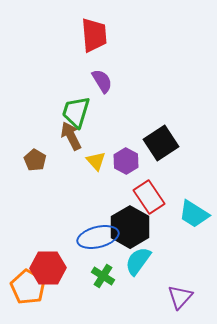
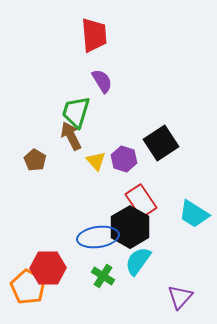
purple hexagon: moved 2 px left, 2 px up; rotated 10 degrees counterclockwise
red rectangle: moved 8 px left, 4 px down
blue ellipse: rotated 6 degrees clockwise
